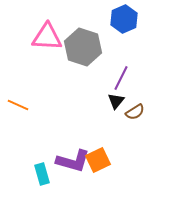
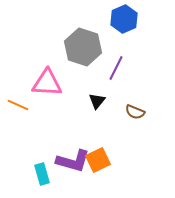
pink triangle: moved 46 px down
purple line: moved 5 px left, 10 px up
black triangle: moved 19 px left
brown semicircle: rotated 54 degrees clockwise
